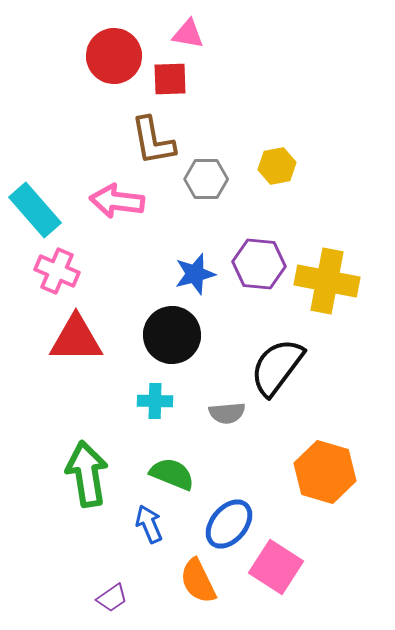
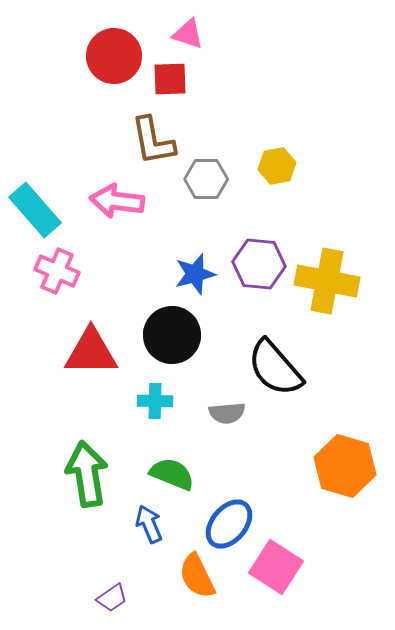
pink triangle: rotated 8 degrees clockwise
red triangle: moved 15 px right, 13 px down
black semicircle: moved 2 px left, 1 px down; rotated 78 degrees counterclockwise
orange hexagon: moved 20 px right, 6 px up
orange semicircle: moved 1 px left, 5 px up
